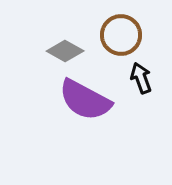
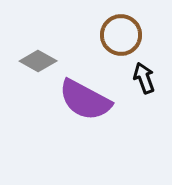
gray diamond: moved 27 px left, 10 px down
black arrow: moved 3 px right
